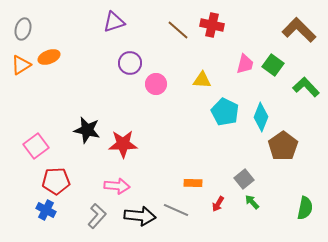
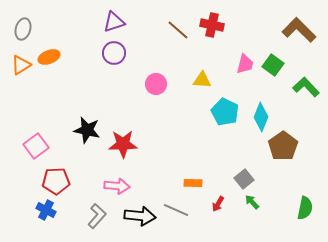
purple circle: moved 16 px left, 10 px up
